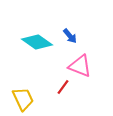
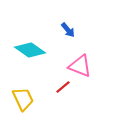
blue arrow: moved 2 px left, 6 px up
cyan diamond: moved 7 px left, 8 px down
red line: rotated 14 degrees clockwise
